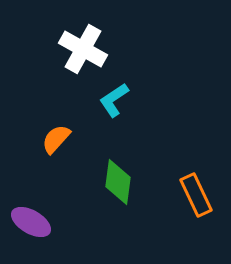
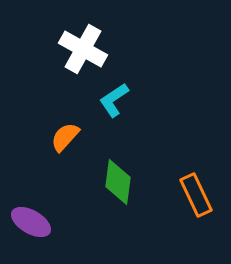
orange semicircle: moved 9 px right, 2 px up
